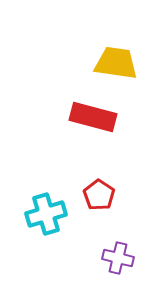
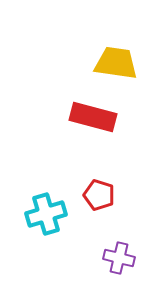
red pentagon: rotated 16 degrees counterclockwise
purple cross: moved 1 px right
